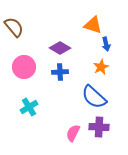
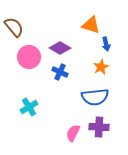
orange triangle: moved 2 px left
pink circle: moved 5 px right, 10 px up
blue cross: rotated 28 degrees clockwise
blue semicircle: moved 1 px right; rotated 48 degrees counterclockwise
